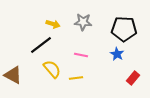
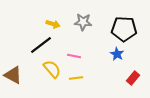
pink line: moved 7 px left, 1 px down
